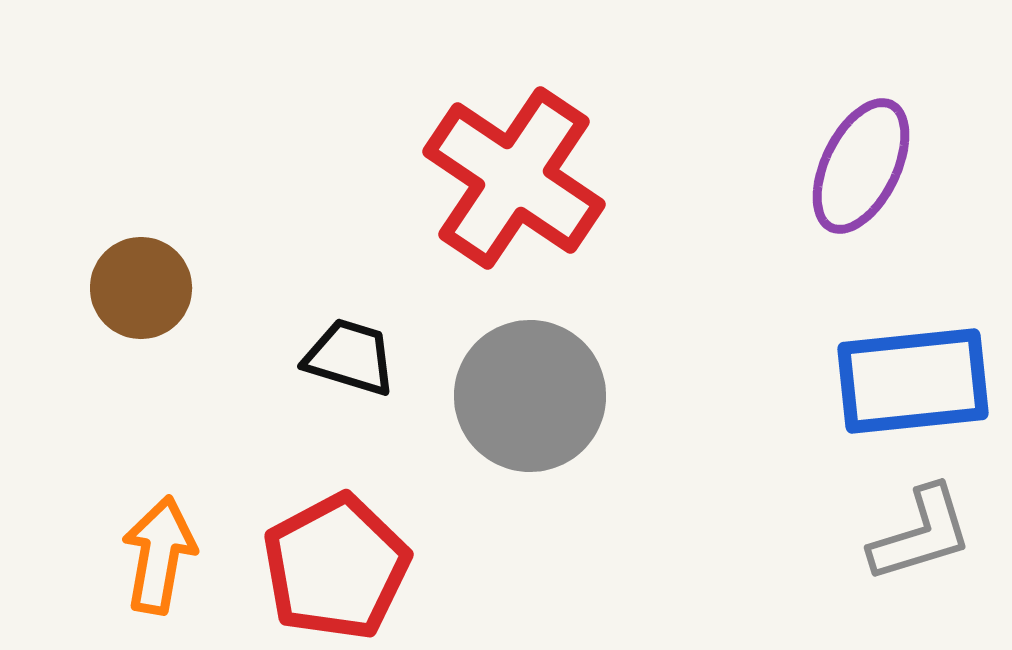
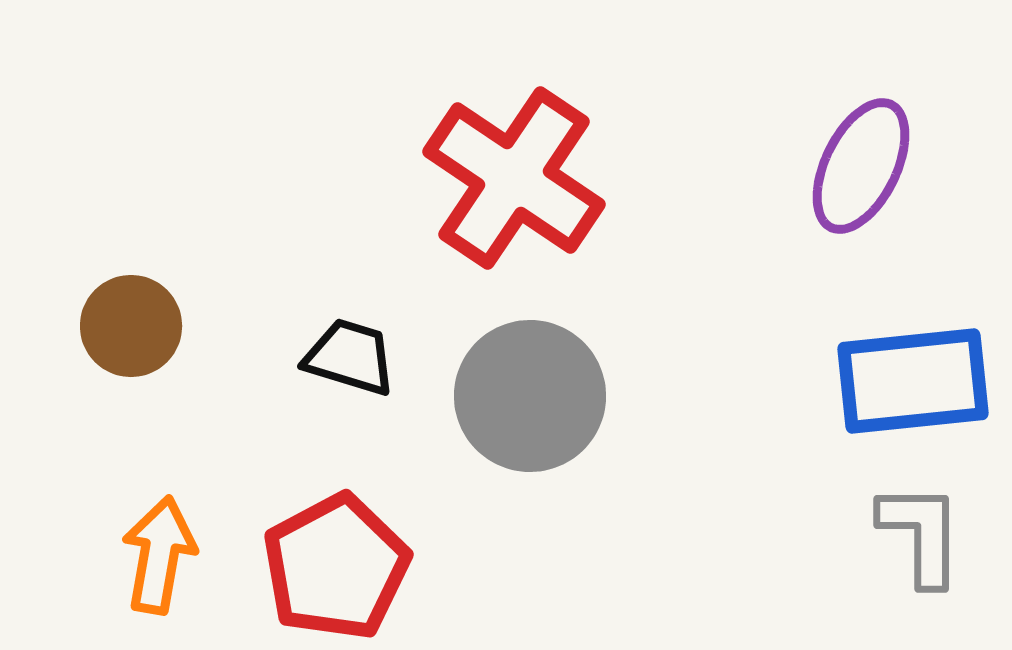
brown circle: moved 10 px left, 38 px down
gray L-shape: rotated 73 degrees counterclockwise
